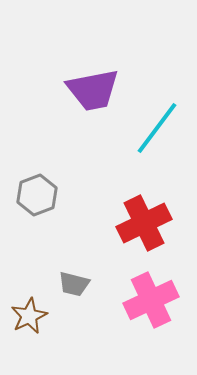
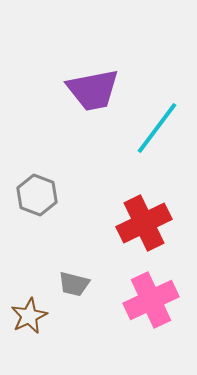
gray hexagon: rotated 18 degrees counterclockwise
